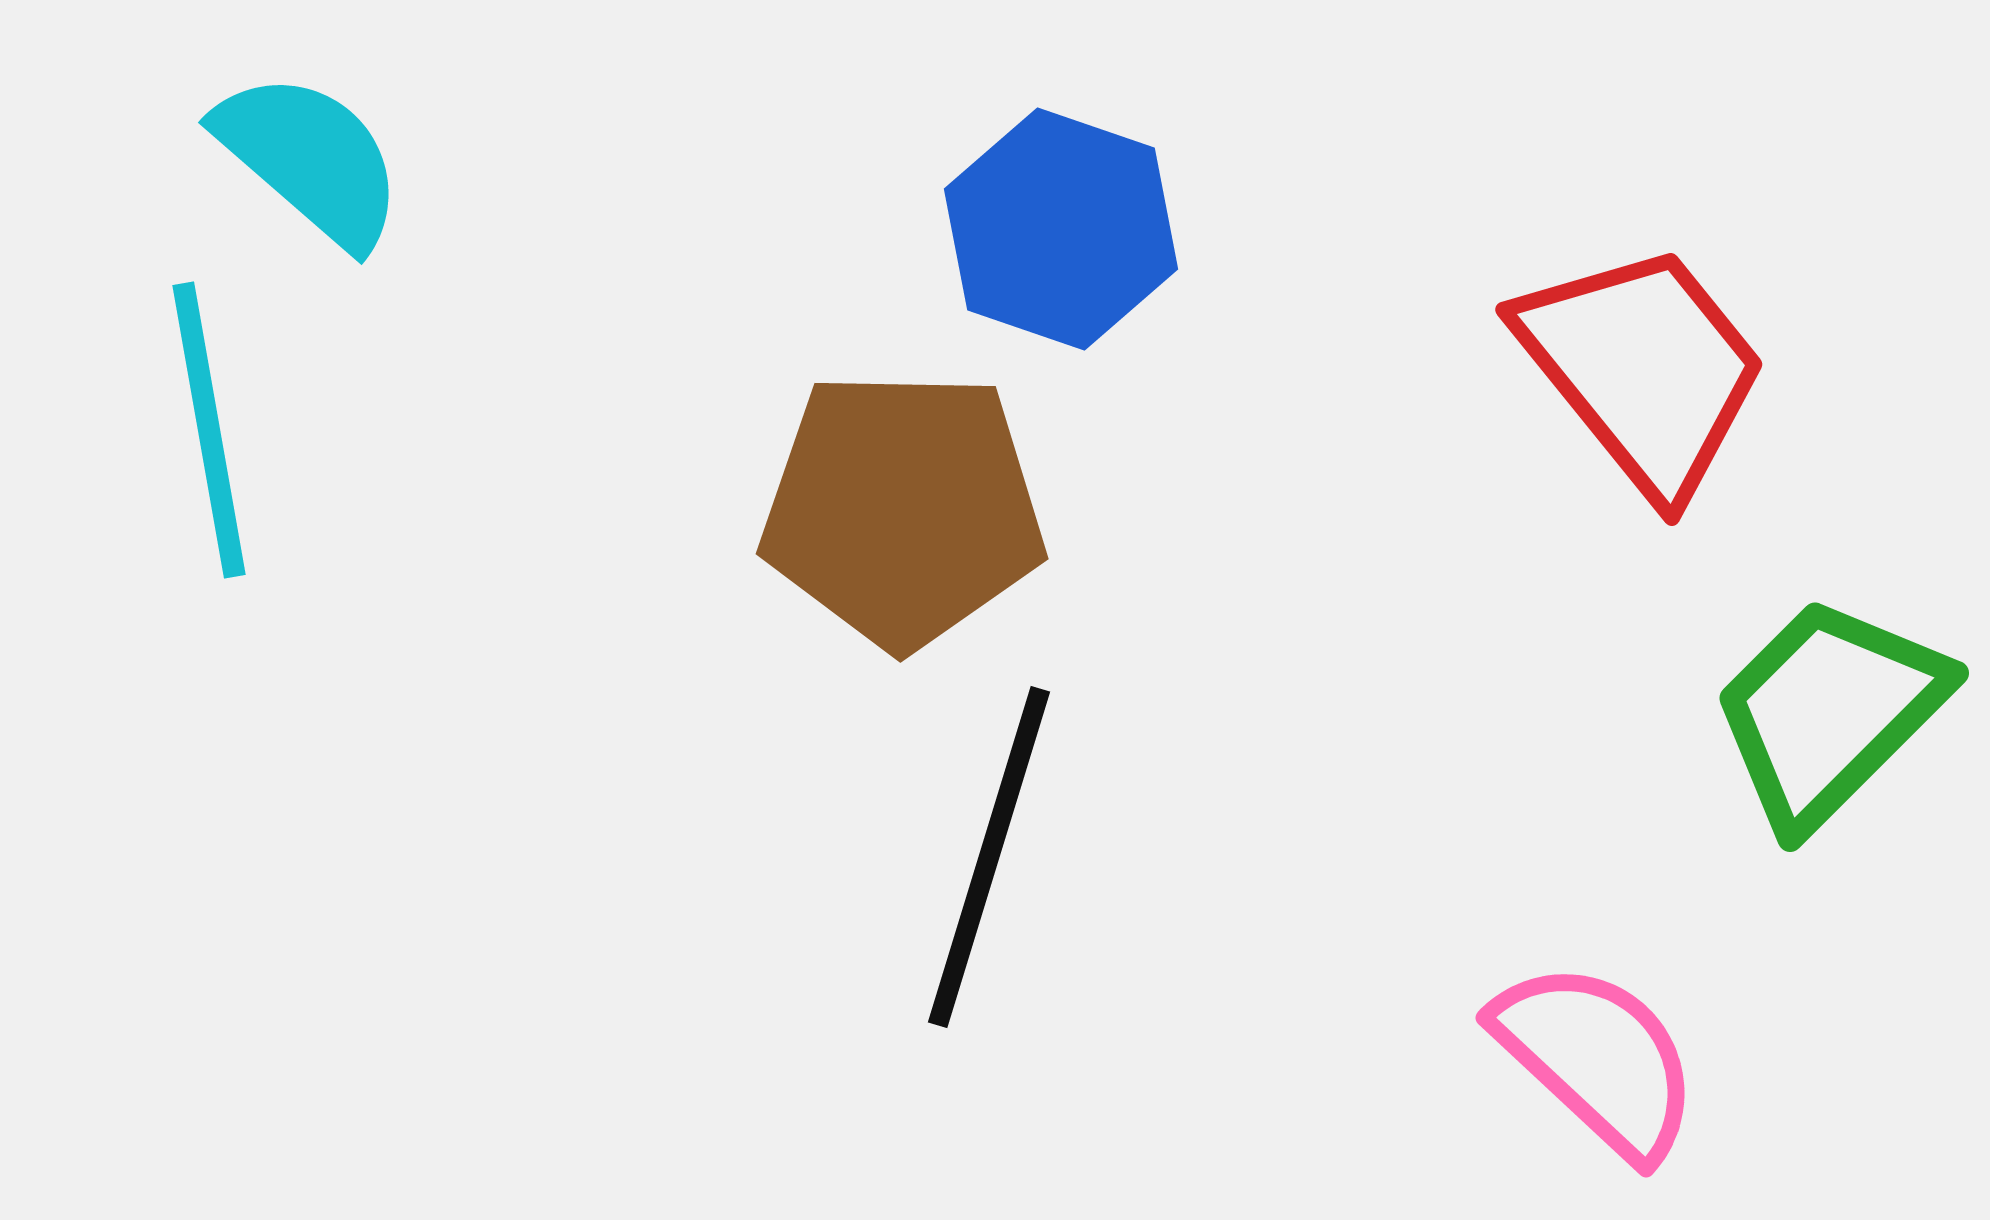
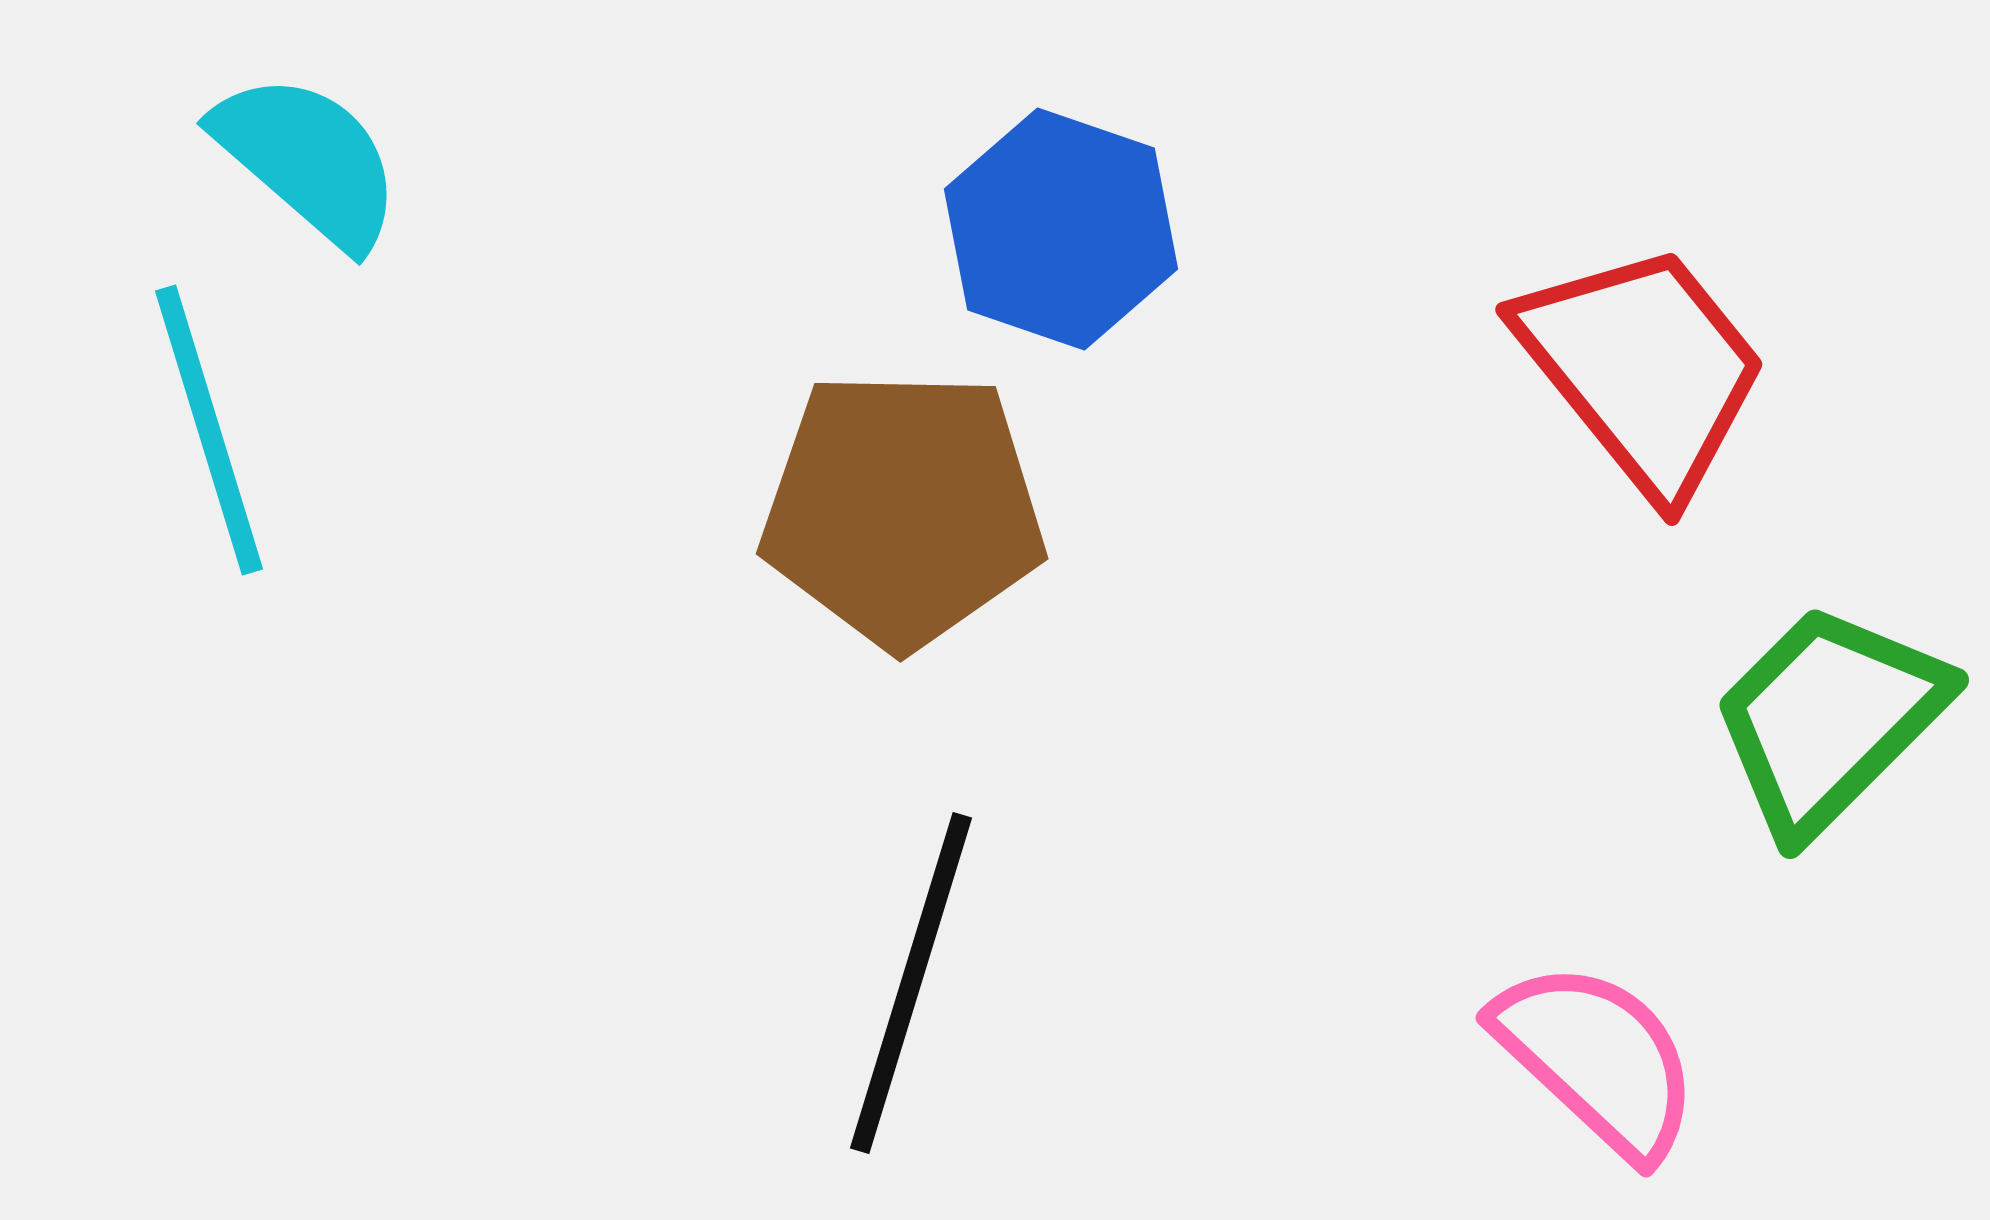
cyan semicircle: moved 2 px left, 1 px down
cyan line: rotated 7 degrees counterclockwise
green trapezoid: moved 7 px down
black line: moved 78 px left, 126 px down
